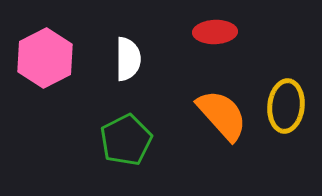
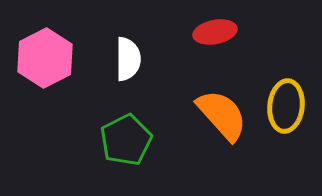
red ellipse: rotated 9 degrees counterclockwise
